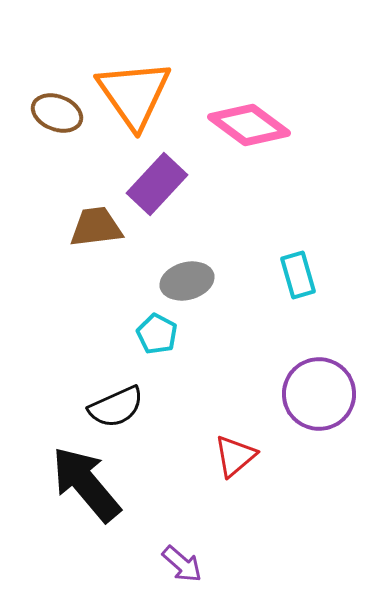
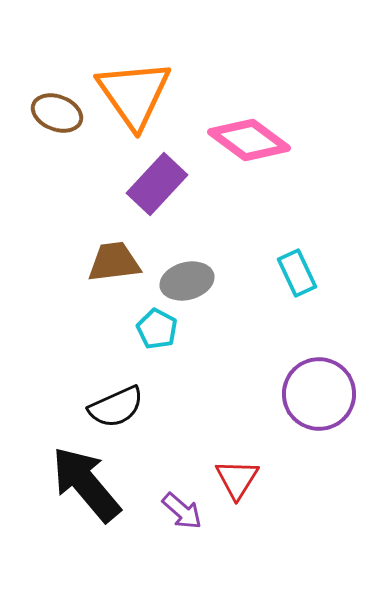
pink diamond: moved 15 px down
brown trapezoid: moved 18 px right, 35 px down
cyan rectangle: moved 1 px left, 2 px up; rotated 9 degrees counterclockwise
cyan pentagon: moved 5 px up
red triangle: moved 2 px right, 23 px down; rotated 18 degrees counterclockwise
purple arrow: moved 53 px up
